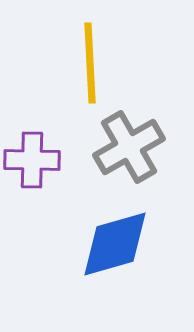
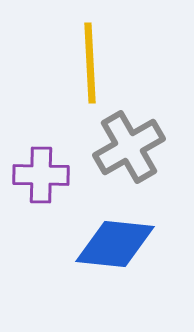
purple cross: moved 9 px right, 15 px down
blue diamond: rotated 22 degrees clockwise
